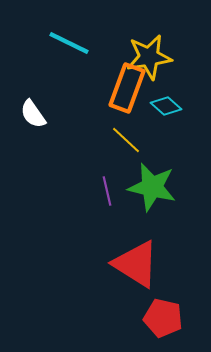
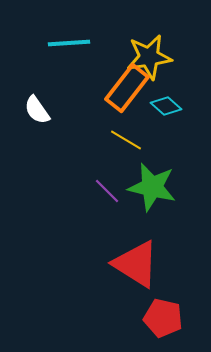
cyan line: rotated 30 degrees counterclockwise
orange rectangle: rotated 18 degrees clockwise
white semicircle: moved 4 px right, 4 px up
yellow line: rotated 12 degrees counterclockwise
purple line: rotated 32 degrees counterclockwise
